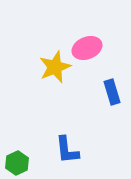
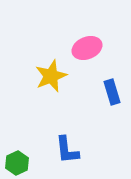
yellow star: moved 4 px left, 9 px down
